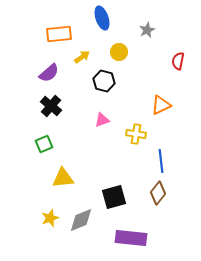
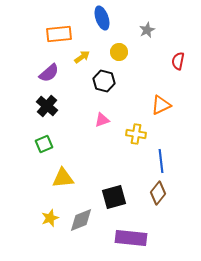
black cross: moved 4 px left
